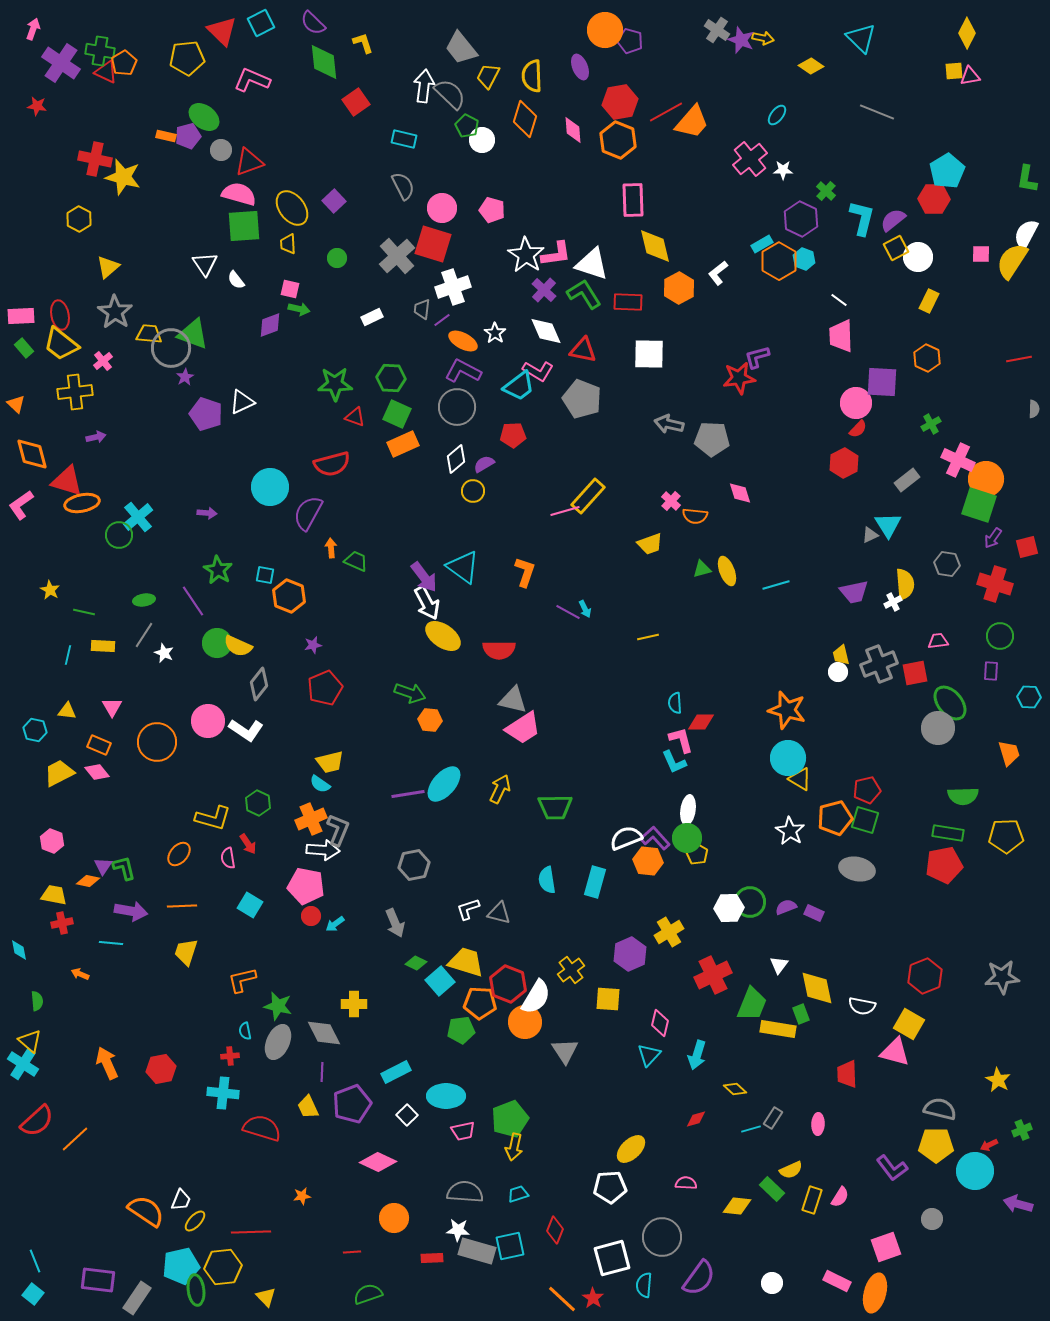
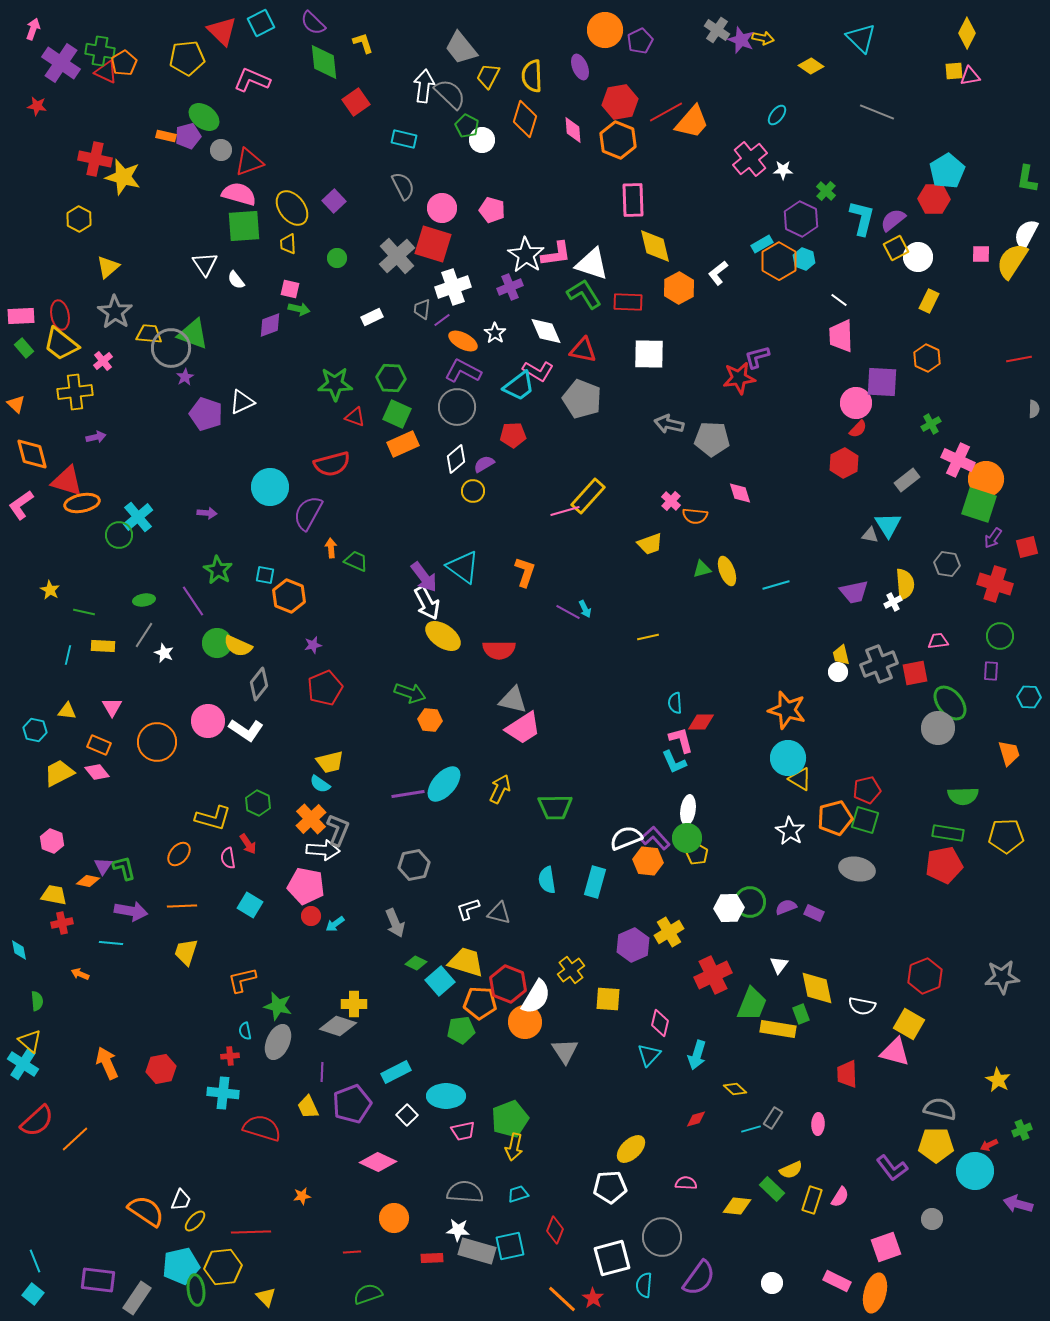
purple pentagon at (630, 41): moved 10 px right; rotated 30 degrees clockwise
purple cross at (544, 290): moved 34 px left, 3 px up; rotated 25 degrees clockwise
gray triangle at (870, 535): rotated 36 degrees clockwise
orange cross at (311, 819): rotated 20 degrees counterclockwise
purple hexagon at (630, 954): moved 3 px right, 9 px up
gray diamond at (324, 1033): moved 14 px right, 7 px up; rotated 45 degrees counterclockwise
